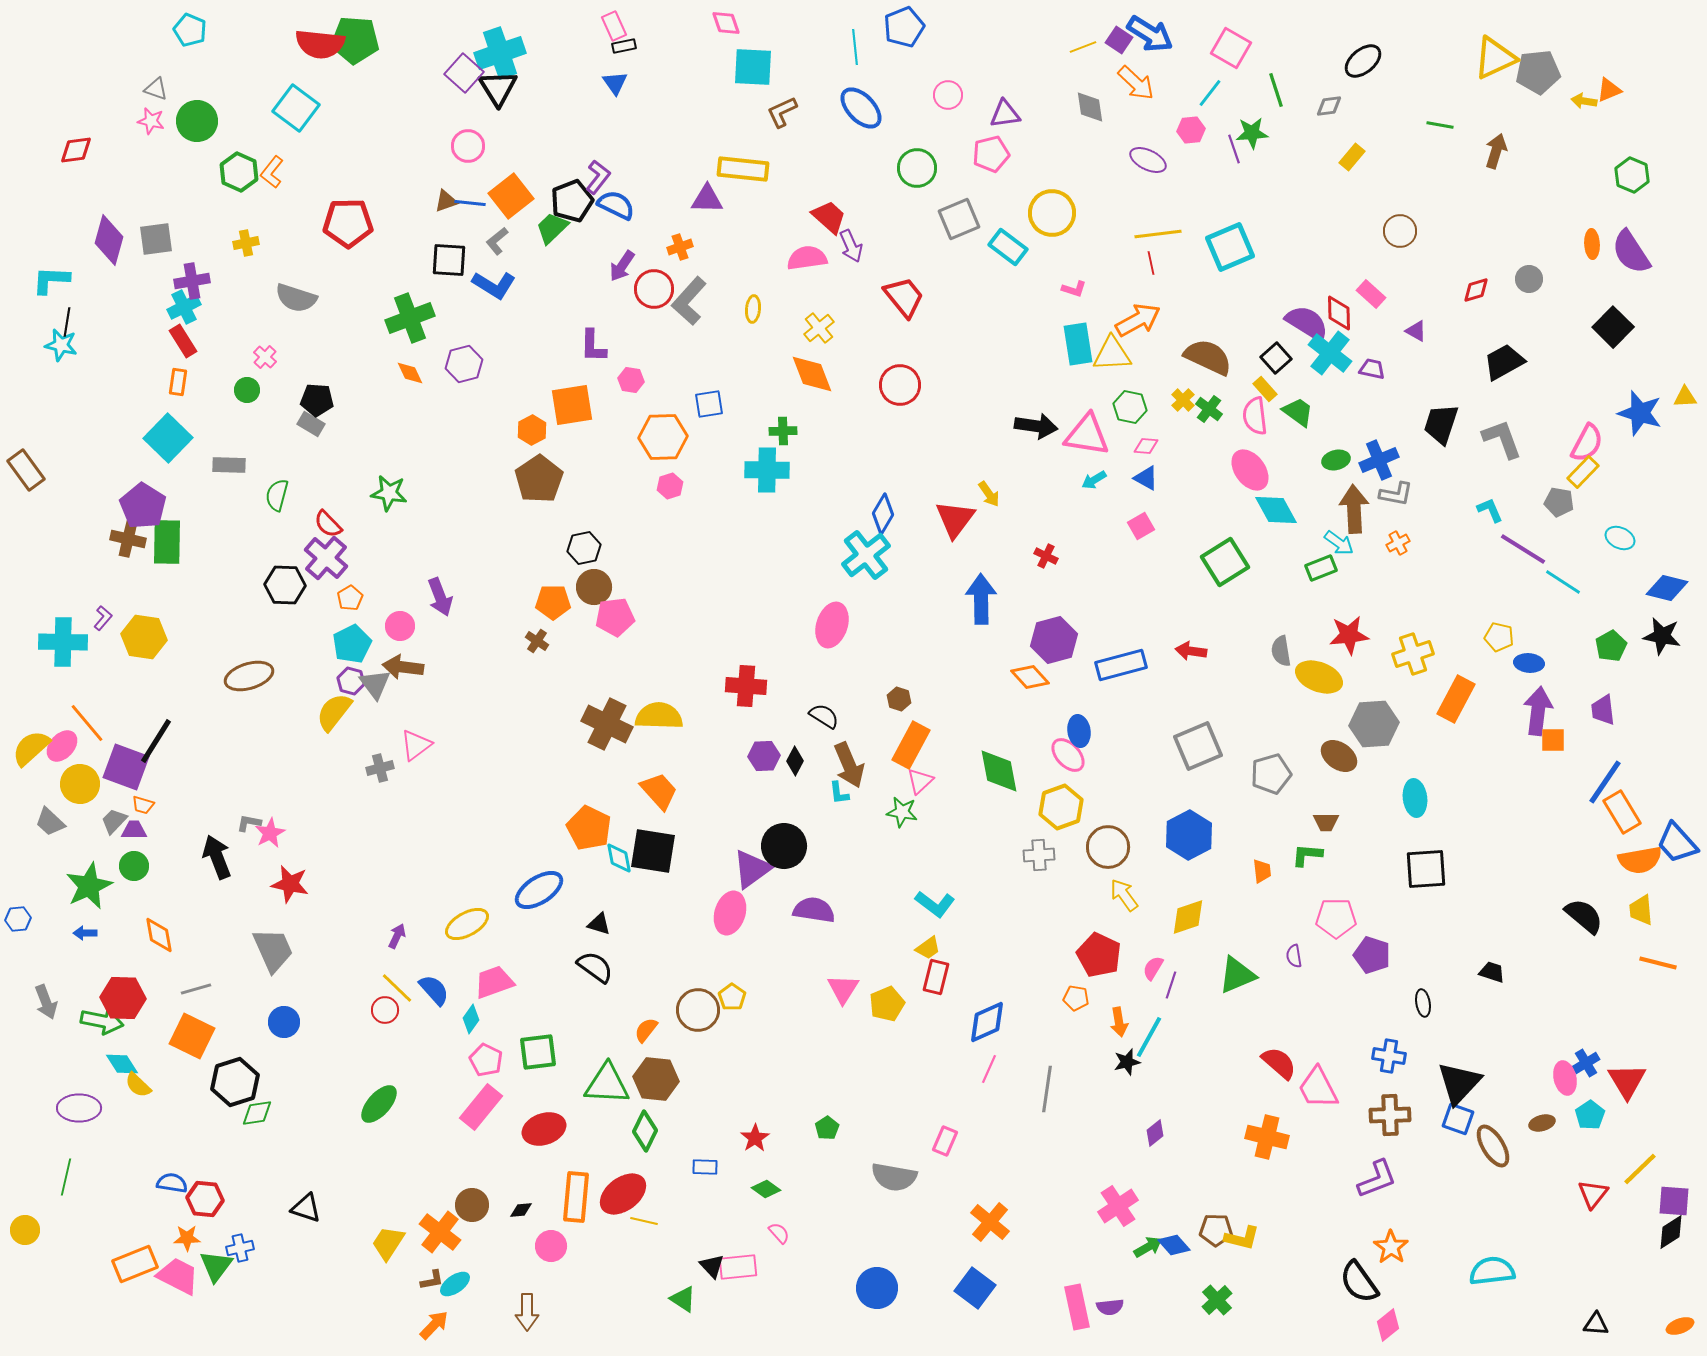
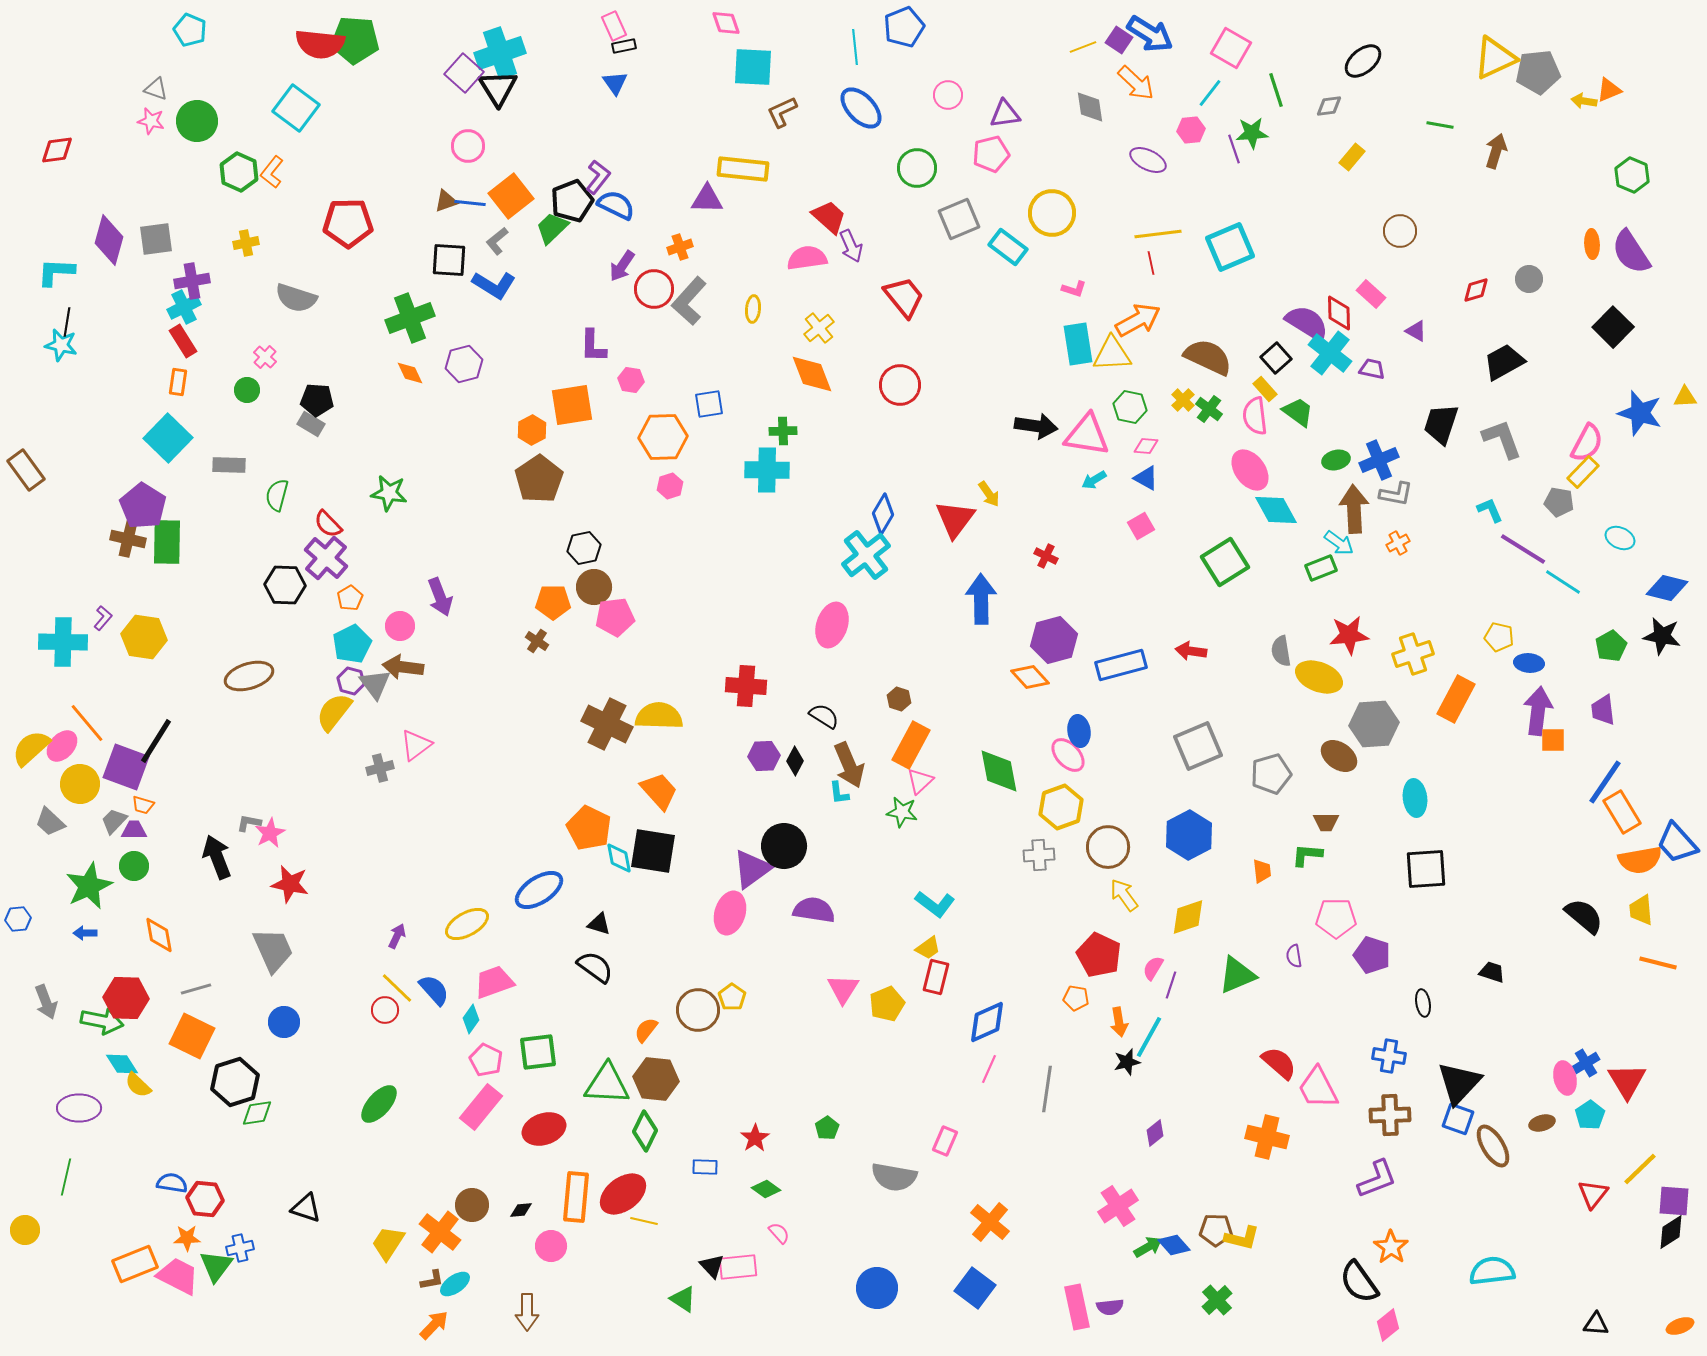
red diamond at (76, 150): moved 19 px left
cyan L-shape at (51, 280): moved 5 px right, 8 px up
red hexagon at (123, 998): moved 3 px right
